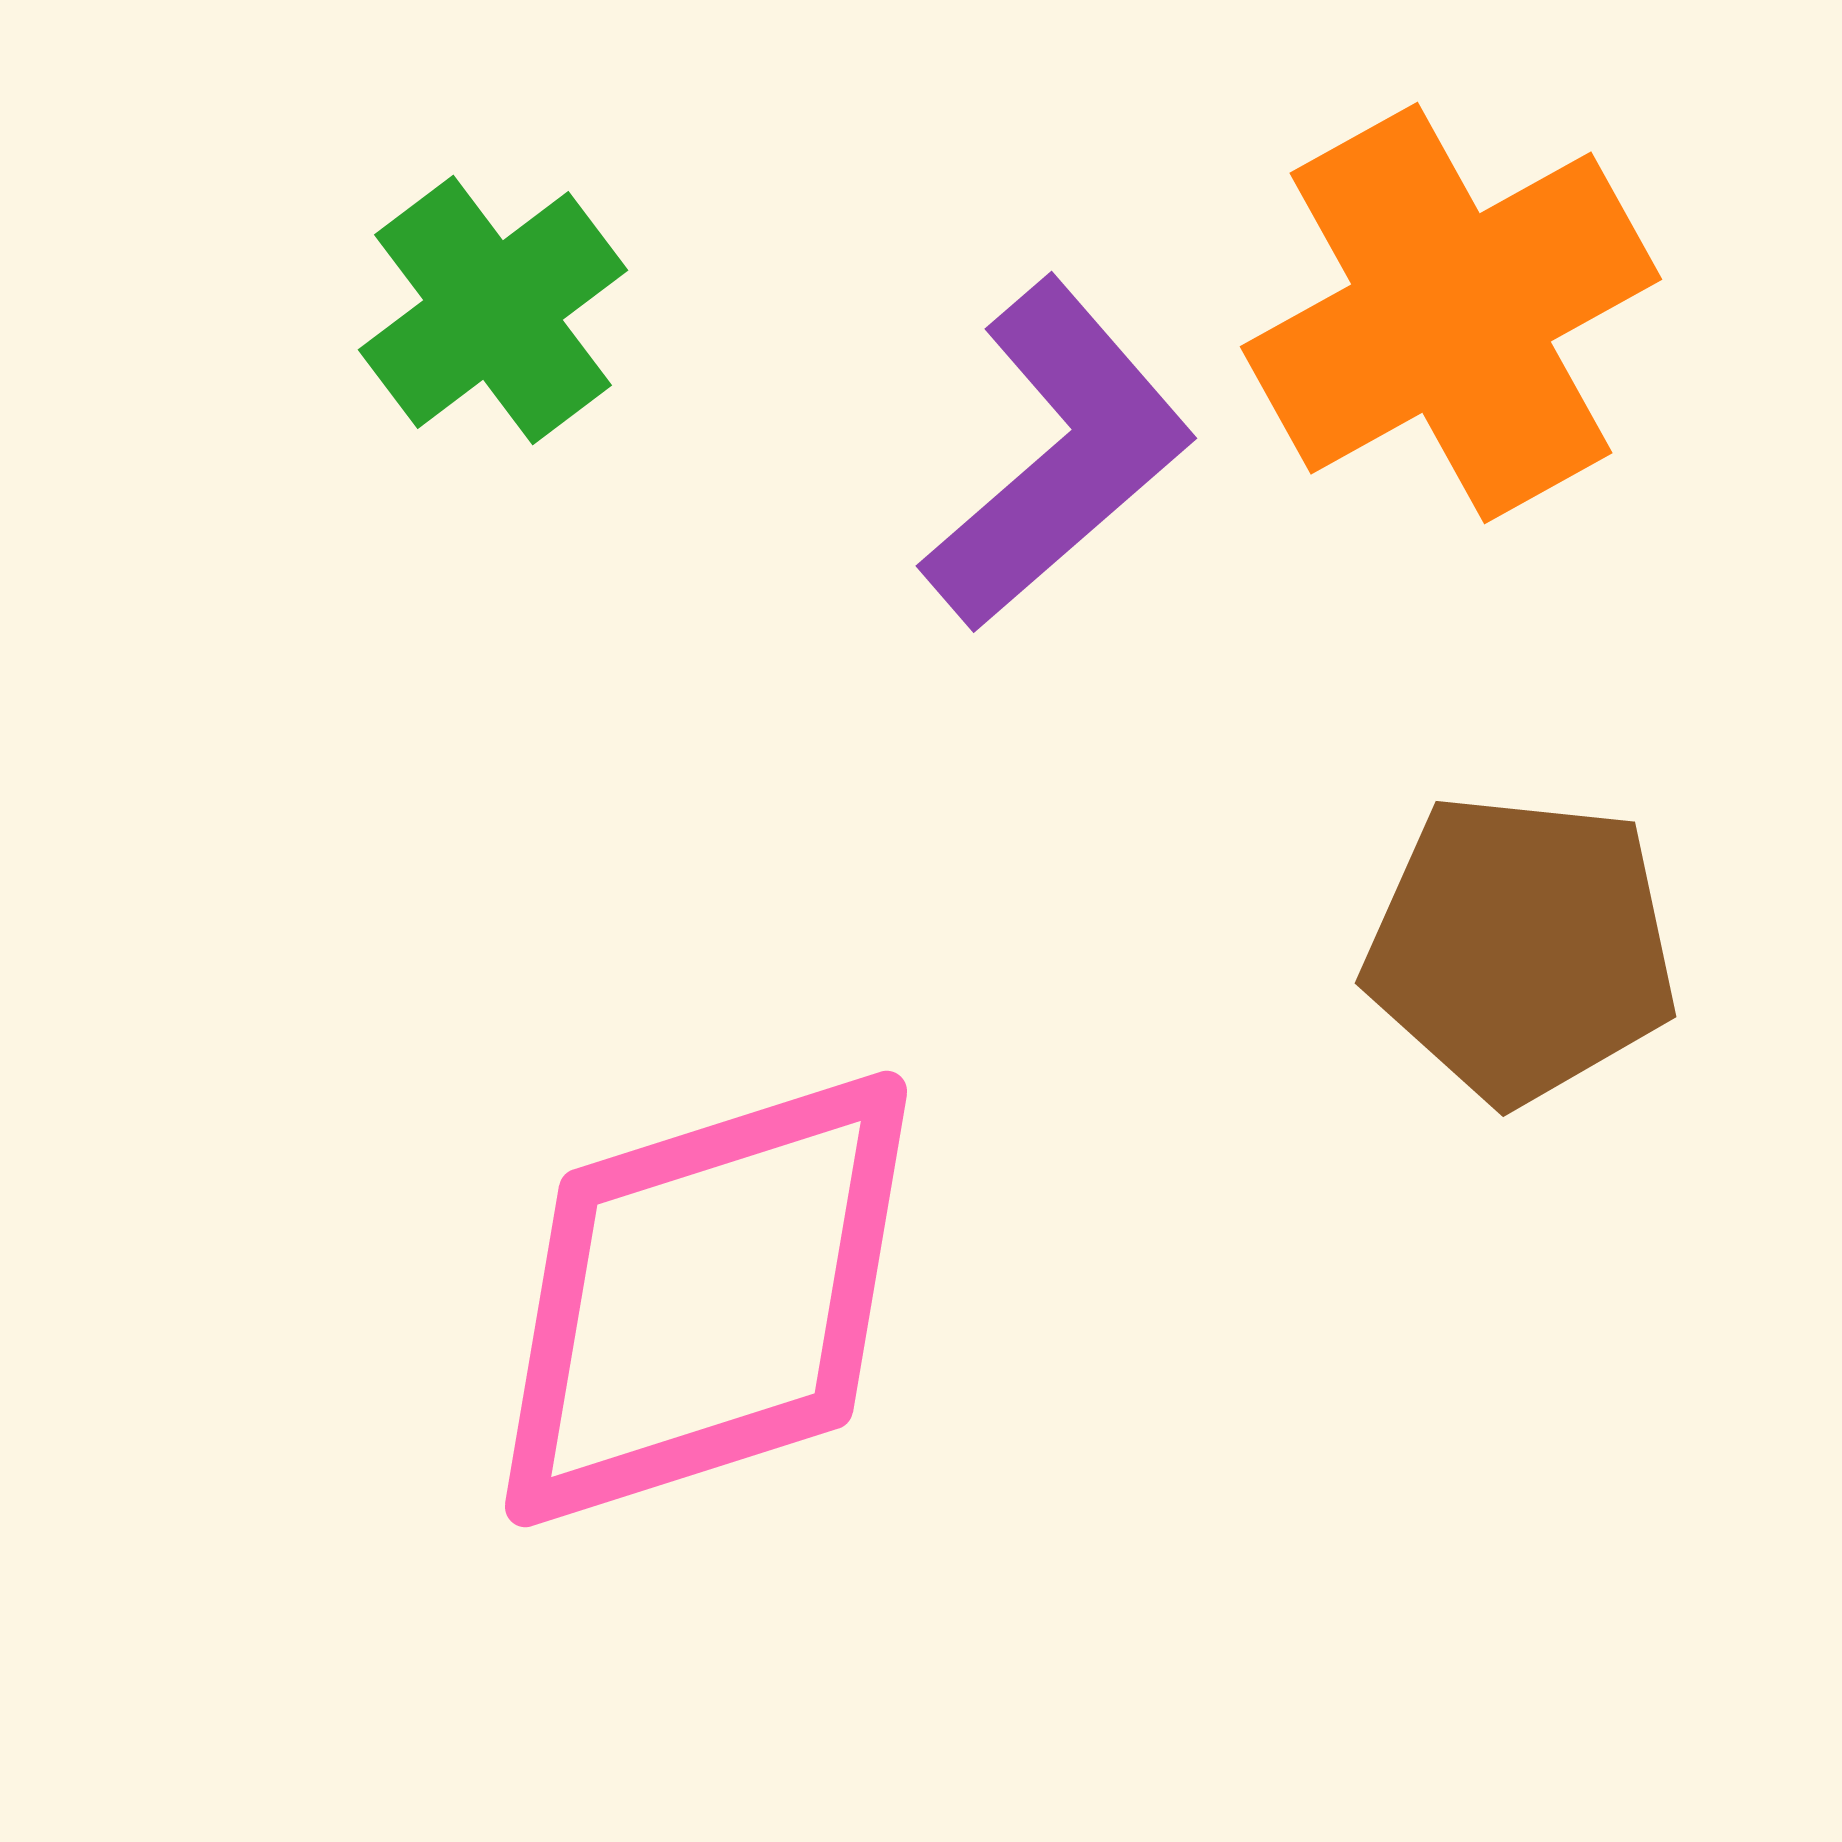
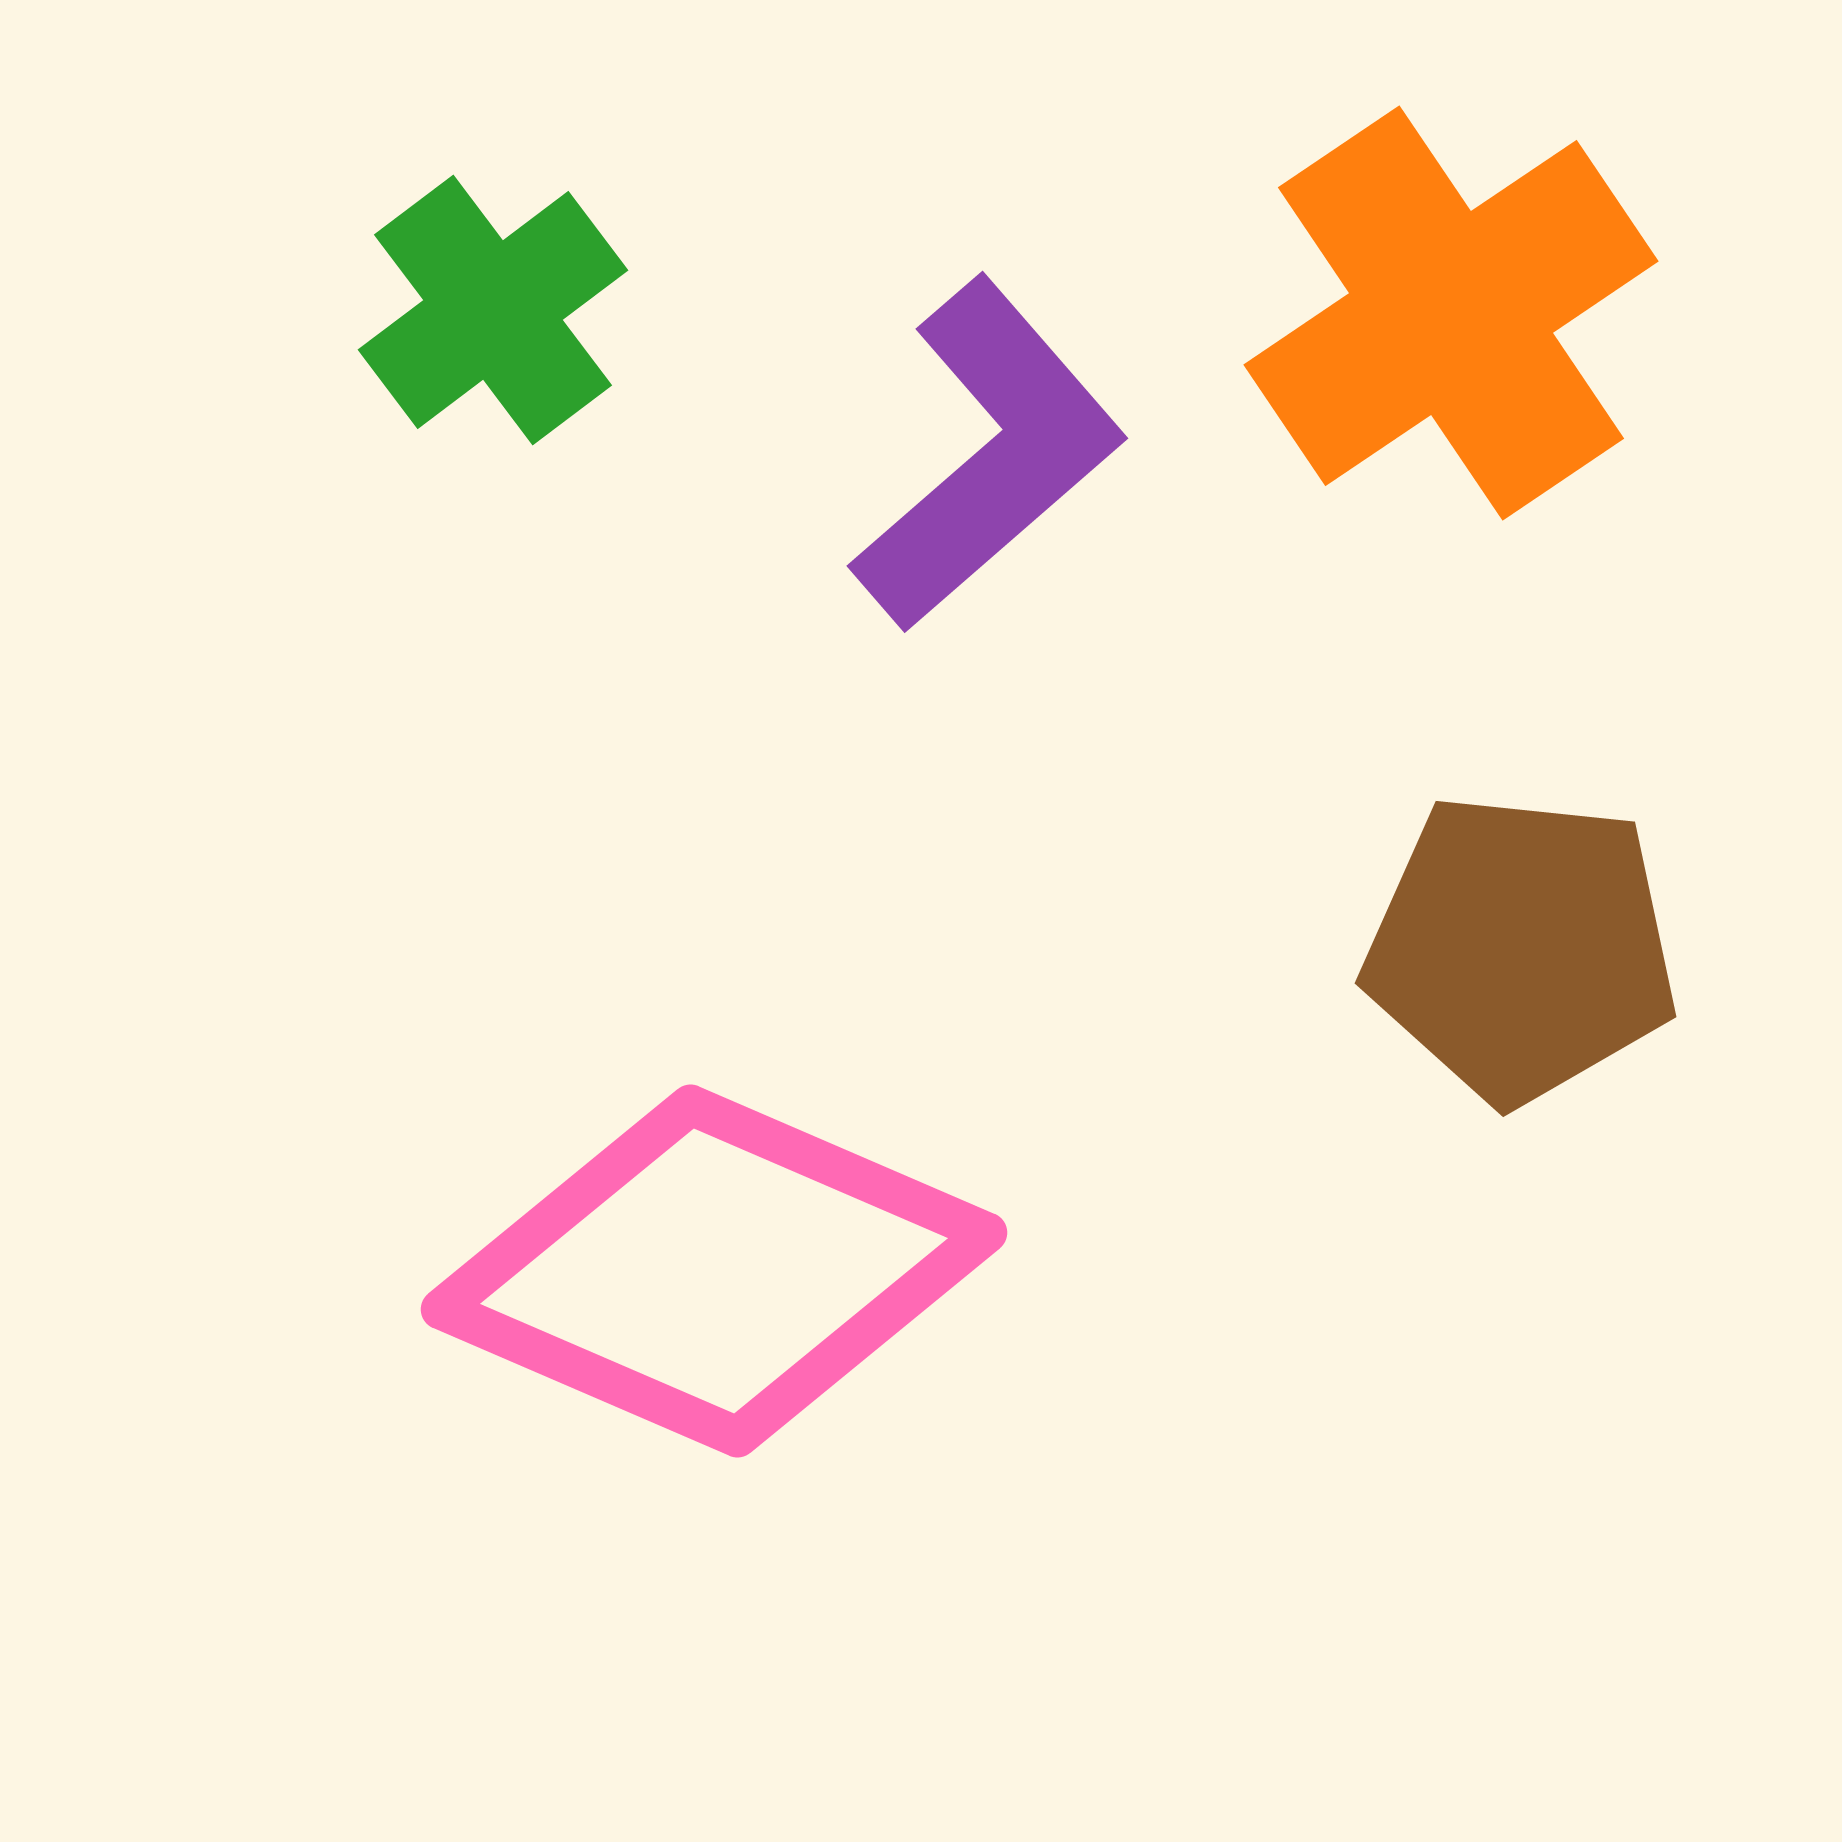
orange cross: rotated 5 degrees counterclockwise
purple L-shape: moved 69 px left
pink diamond: moved 8 px right, 28 px up; rotated 41 degrees clockwise
